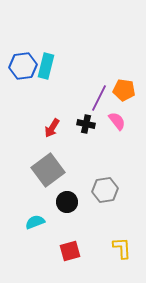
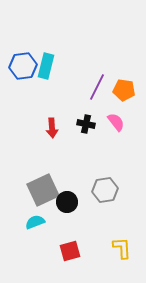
purple line: moved 2 px left, 11 px up
pink semicircle: moved 1 px left, 1 px down
red arrow: rotated 36 degrees counterclockwise
gray square: moved 5 px left, 20 px down; rotated 12 degrees clockwise
